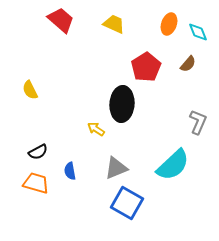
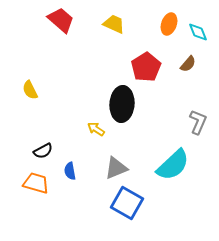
black semicircle: moved 5 px right, 1 px up
